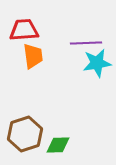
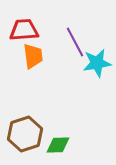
purple line: moved 11 px left, 1 px up; rotated 64 degrees clockwise
